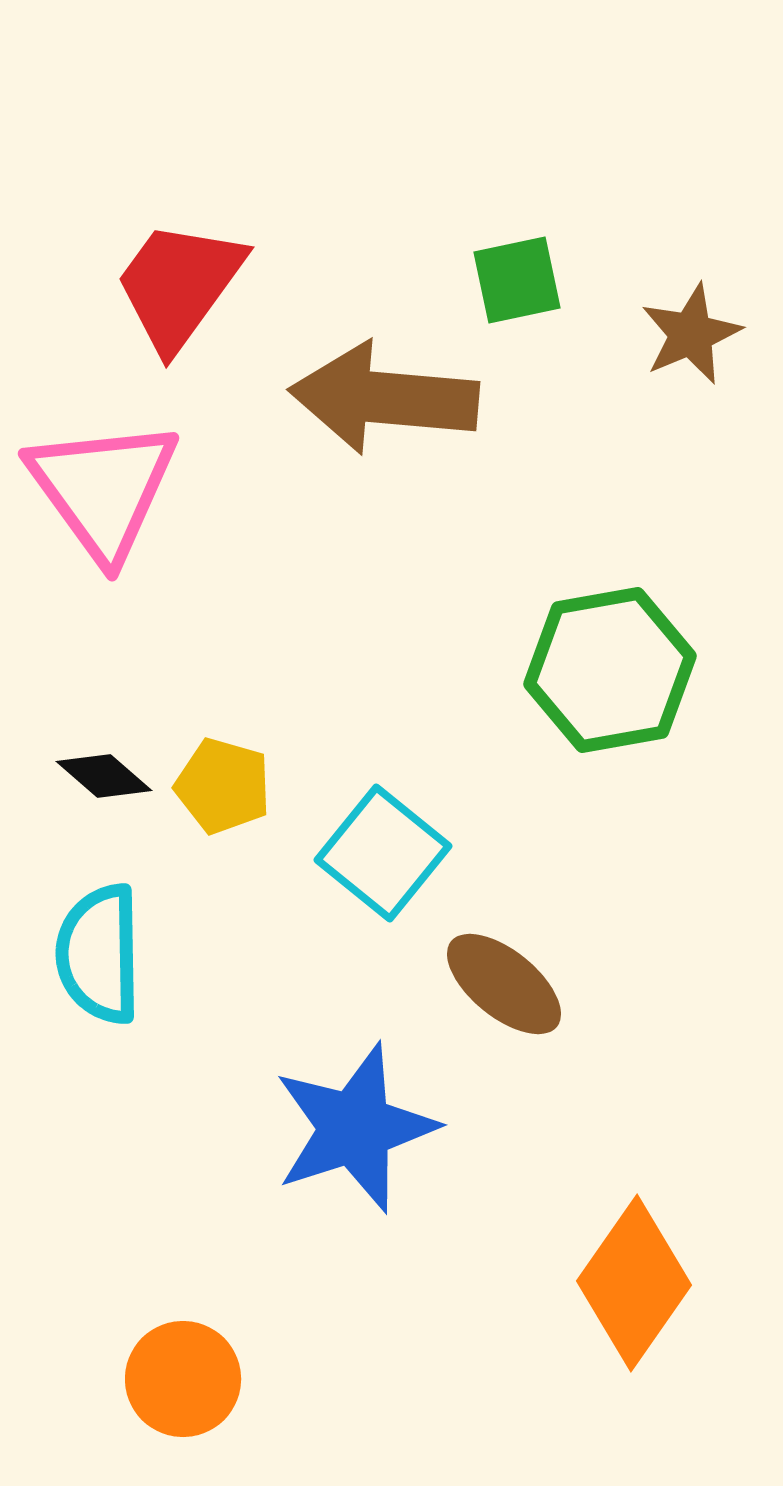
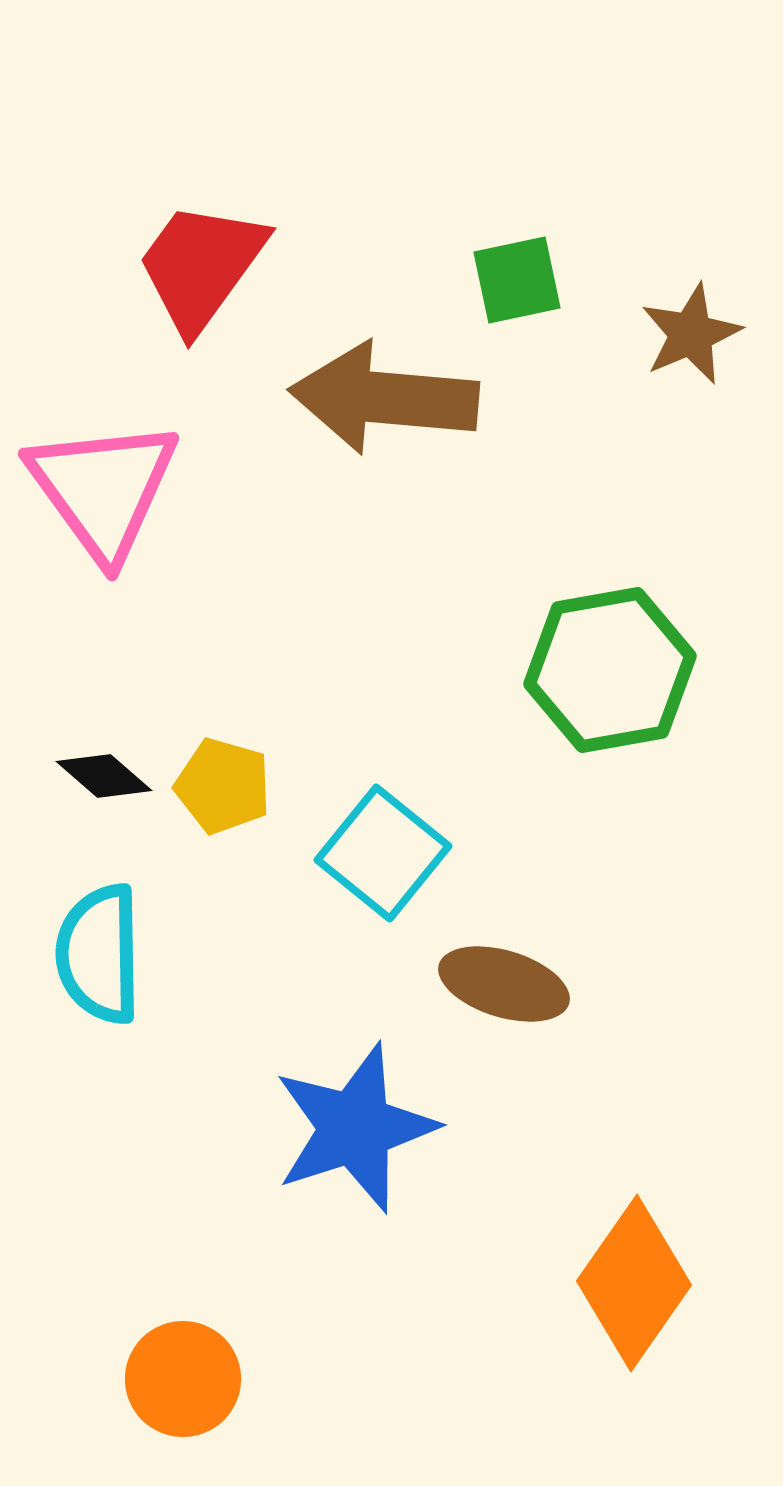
red trapezoid: moved 22 px right, 19 px up
brown ellipse: rotated 22 degrees counterclockwise
